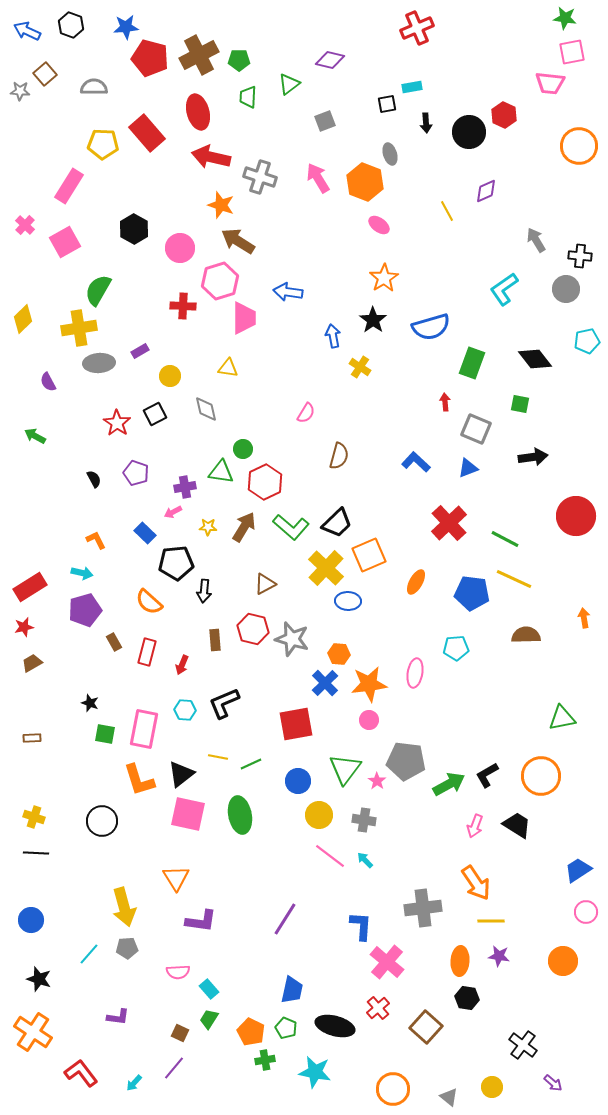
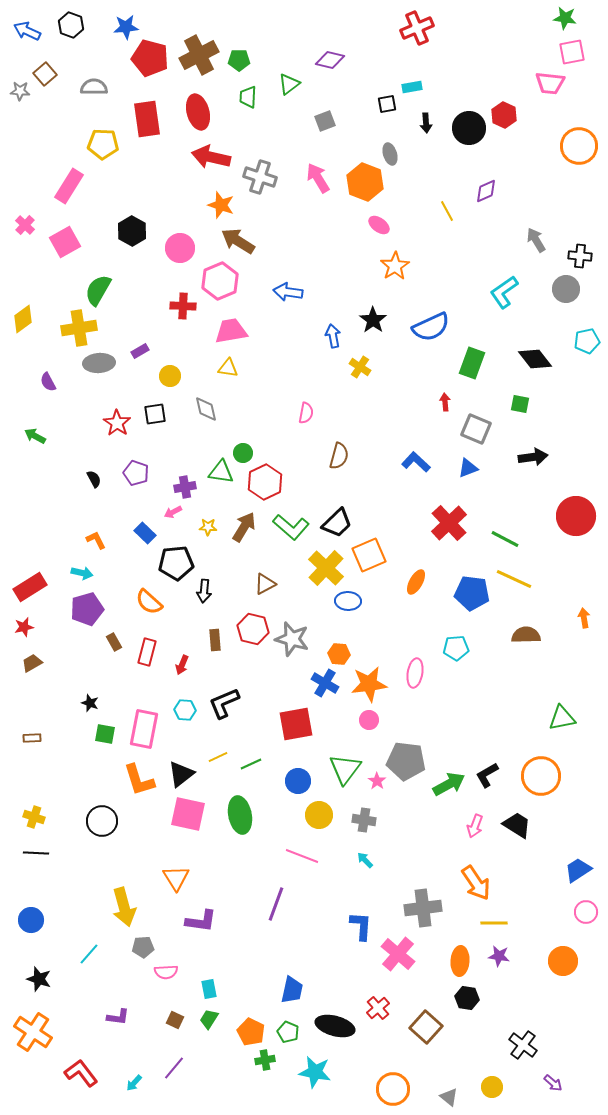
black circle at (469, 132): moved 4 px up
red rectangle at (147, 133): moved 14 px up; rotated 33 degrees clockwise
black hexagon at (134, 229): moved 2 px left, 2 px down
orange star at (384, 278): moved 11 px right, 12 px up
pink hexagon at (220, 281): rotated 6 degrees counterclockwise
cyan L-shape at (504, 289): moved 3 px down
pink trapezoid at (244, 318): moved 13 px left, 13 px down; rotated 100 degrees counterclockwise
yellow diamond at (23, 319): rotated 8 degrees clockwise
blue semicircle at (431, 327): rotated 9 degrees counterclockwise
pink semicircle at (306, 413): rotated 20 degrees counterclockwise
black square at (155, 414): rotated 20 degrees clockwise
green circle at (243, 449): moved 4 px down
purple pentagon at (85, 610): moved 2 px right, 1 px up
blue cross at (325, 683): rotated 16 degrees counterclockwise
yellow line at (218, 757): rotated 36 degrees counterclockwise
pink line at (330, 856): moved 28 px left; rotated 16 degrees counterclockwise
purple line at (285, 919): moved 9 px left, 15 px up; rotated 12 degrees counterclockwise
yellow line at (491, 921): moved 3 px right, 2 px down
gray pentagon at (127, 948): moved 16 px right, 1 px up
pink cross at (387, 962): moved 11 px right, 8 px up
pink semicircle at (178, 972): moved 12 px left
cyan rectangle at (209, 989): rotated 30 degrees clockwise
green pentagon at (286, 1028): moved 2 px right, 4 px down
brown square at (180, 1033): moved 5 px left, 13 px up
